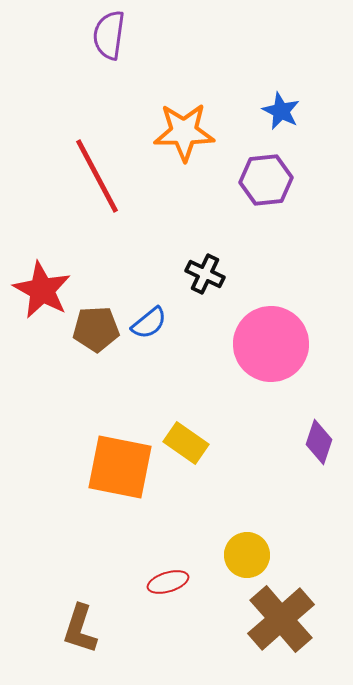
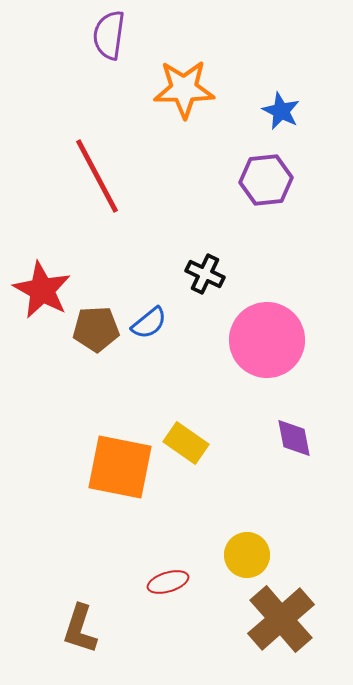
orange star: moved 43 px up
pink circle: moved 4 px left, 4 px up
purple diamond: moved 25 px left, 4 px up; rotated 30 degrees counterclockwise
